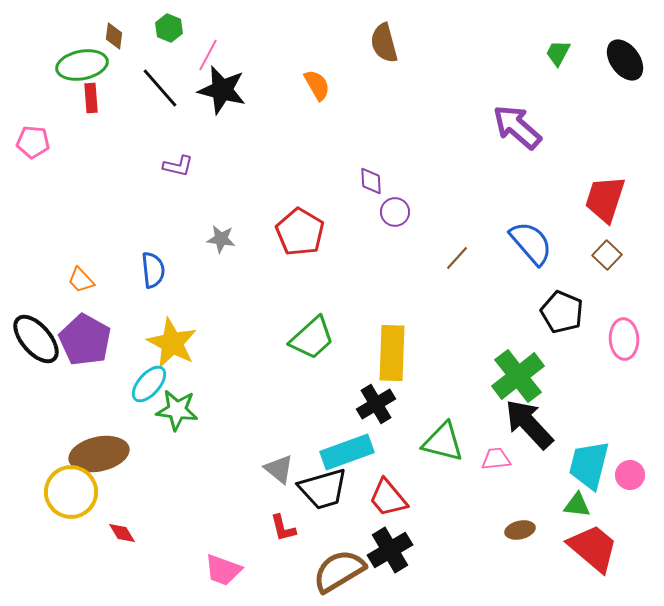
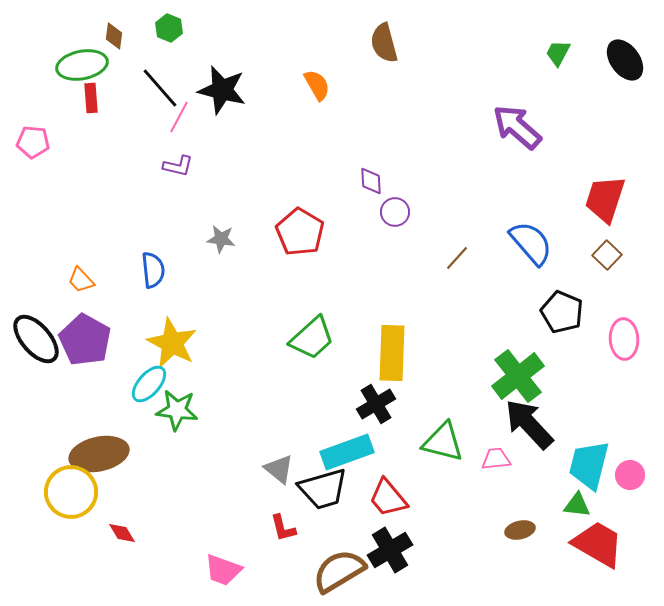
pink line at (208, 55): moved 29 px left, 62 px down
red trapezoid at (593, 548): moved 5 px right, 4 px up; rotated 10 degrees counterclockwise
